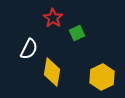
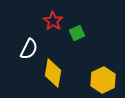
red star: moved 3 px down
yellow diamond: moved 1 px right, 1 px down
yellow hexagon: moved 1 px right, 3 px down
